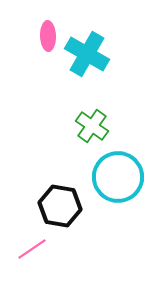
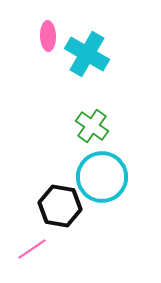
cyan circle: moved 16 px left
